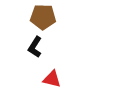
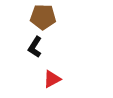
red triangle: rotated 42 degrees counterclockwise
